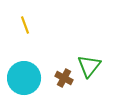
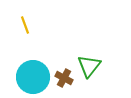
cyan circle: moved 9 px right, 1 px up
